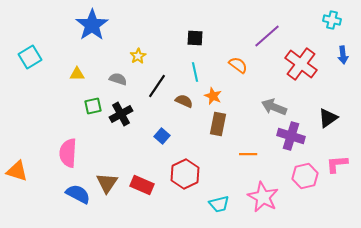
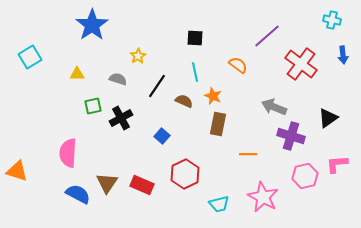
black cross: moved 4 px down
